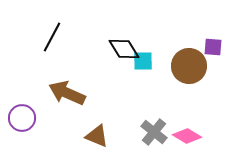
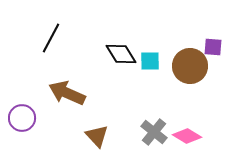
black line: moved 1 px left, 1 px down
black diamond: moved 3 px left, 5 px down
cyan square: moved 7 px right
brown circle: moved 1 px right
brown triangle: rotated 25 degrees clockwise
